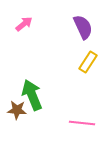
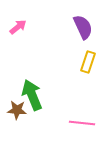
pink arrow: moved 6 px left, 3 px down
yellow rectangle: rotated 15 degrees counterclockwise
